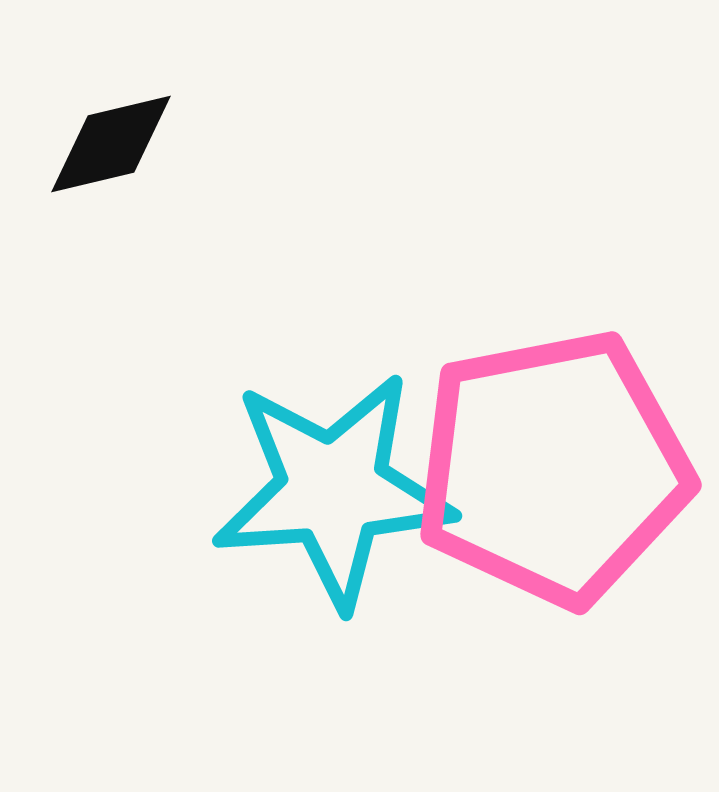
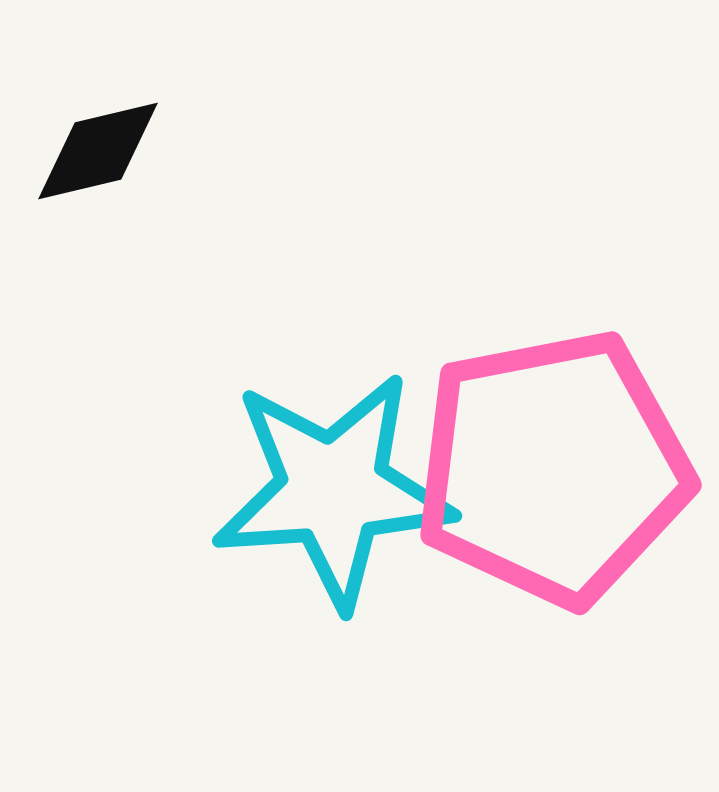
black diamond: moved 13 px left, 7 px down
